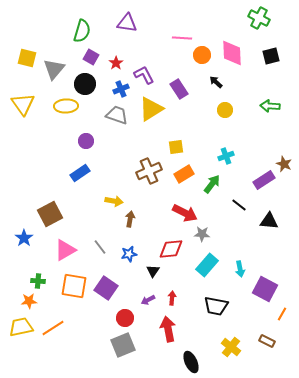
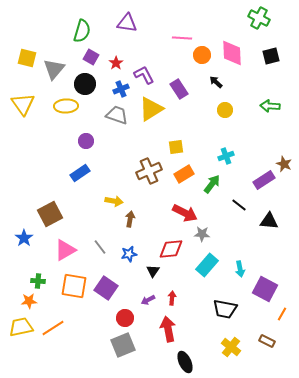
black trapezoid at (216, 306): moved 9 px right, 3 px down
black ellipse at (191, 362): moved 6 px left
